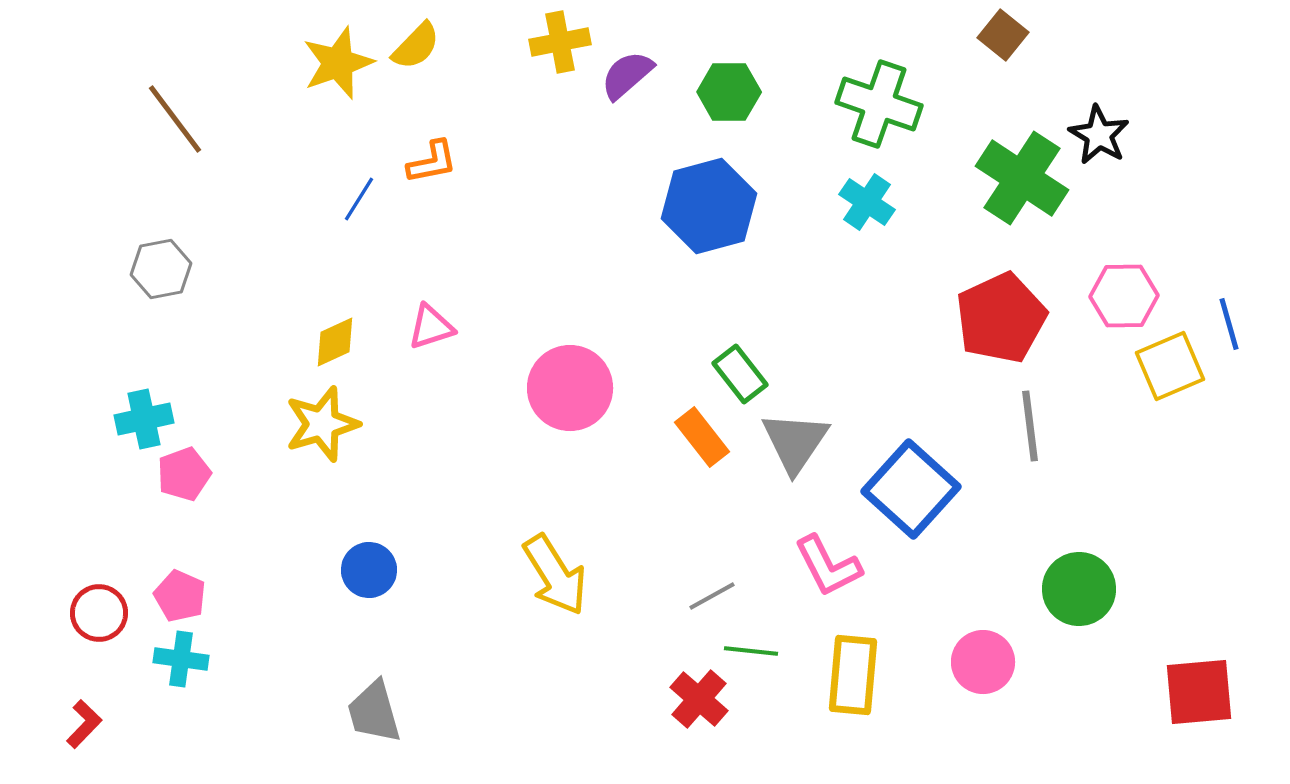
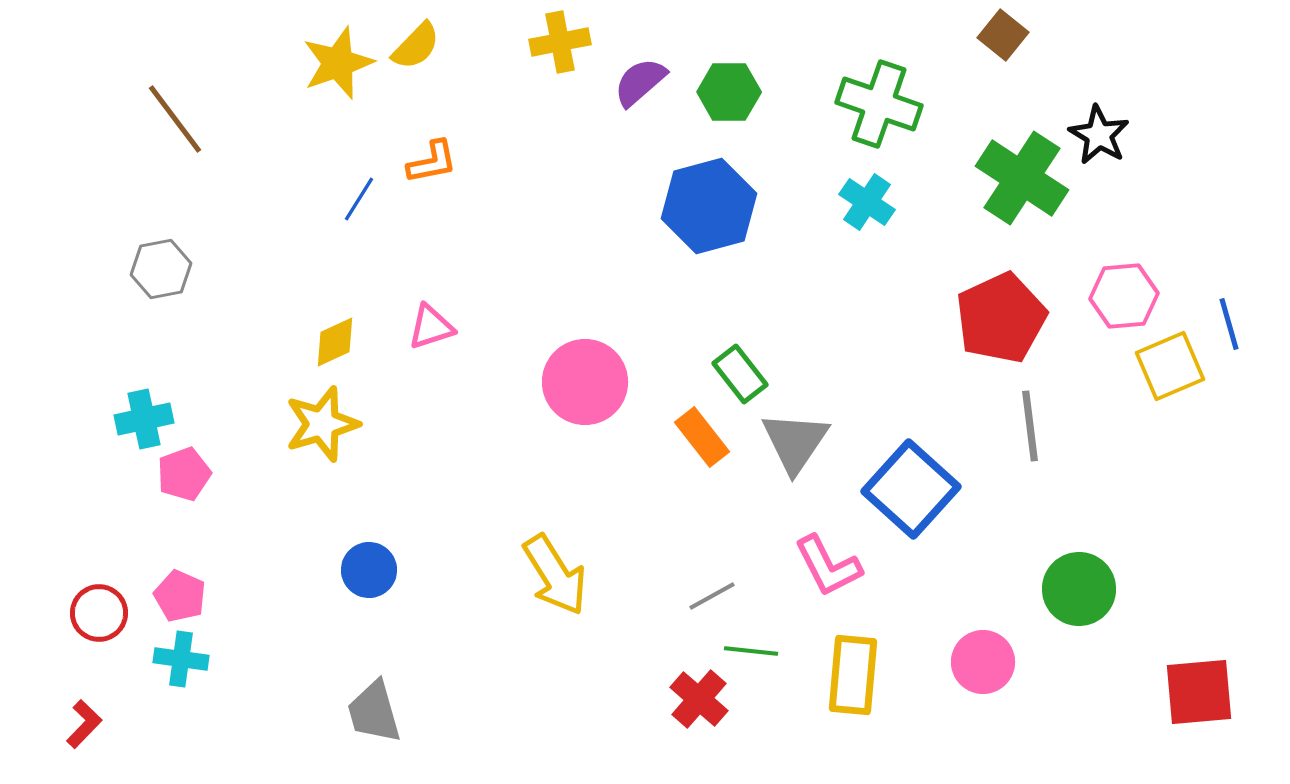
purple semicircle at (627, 75): moved 13 px right, 7 px down
pink hexagon at (1124, 296): rotated 4 degrees counterclockwise
pink circle at (570, 388): moved 15 px right, 6 px up
